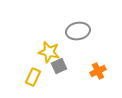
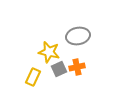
gray ellipse: moved 5 px down
gray square: moved 3 px down
orange cross: moved 21 px left, 4 px up; rotated 14 degrees clockwise
